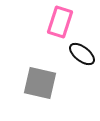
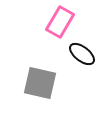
pink rectangle: rotated 12 degrees clockwise
